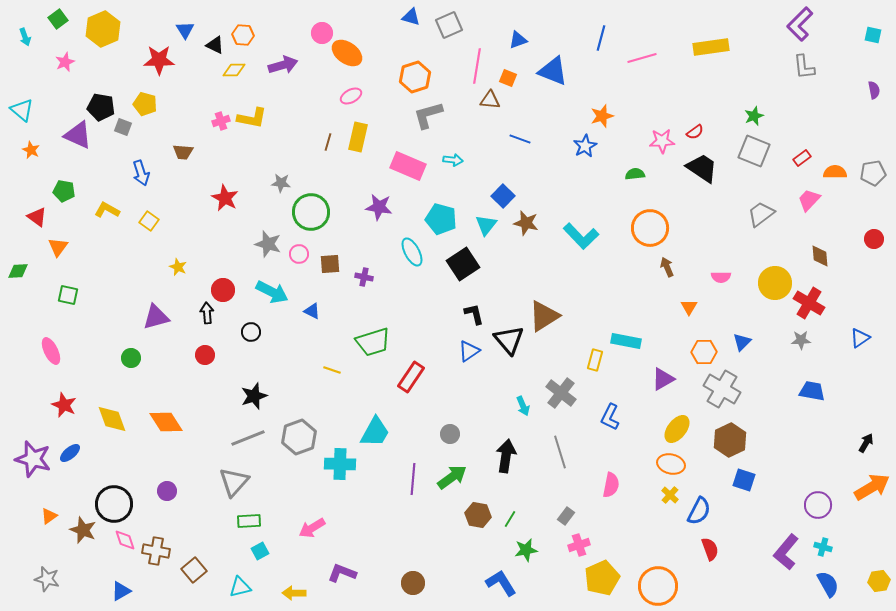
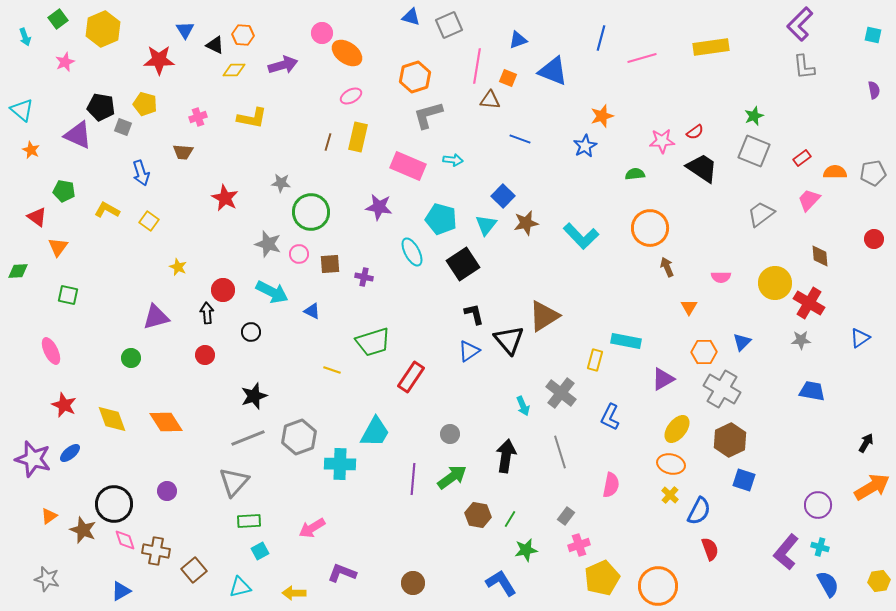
pink cross at (221, 121): moved 23 px left, 4 px up
brown star at (526, 223): rotated 25 degrees counterclockwise
cyan cross at (823, 547): moved 3 px left
